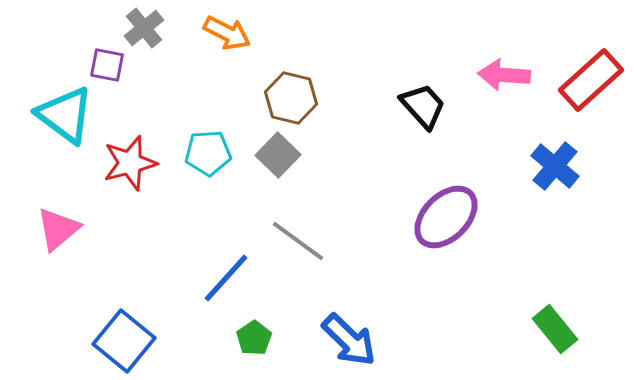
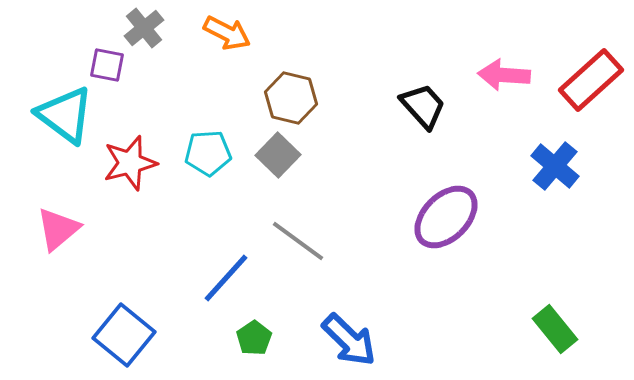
blue square: moved 6 px up
